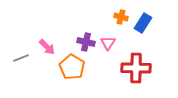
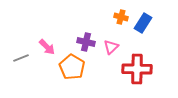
pink triangle: moved 3 px right, 4 px down; rotated 14 degrees clockwise
red cross: moved 1 px right, 1 px down
